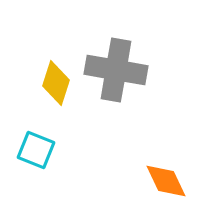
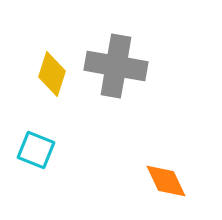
gray cross: moved 4 px up
yellow diamond: moved 4 px left, 9 px up
